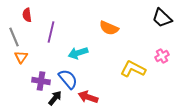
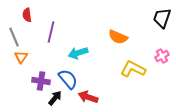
black trapezoid: rotated 65 degrees clockwise
orange semicircle: moved 9 px right, 9 px down
